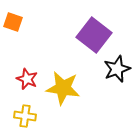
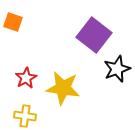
red star: moved 1 px left, 1 px up; rotated 20 degrees clockwise
